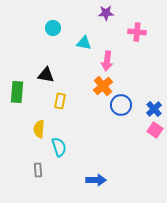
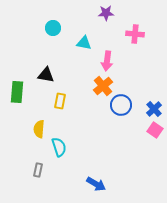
pink cross: moved 2 px left, 2 px down
gray rectangle: rotated 16 degrees clockwise
blue arrow: moved 4 px down; rotated 30 degrees clockwise
